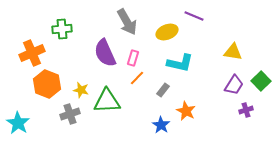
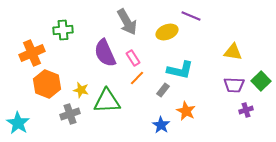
purple line: moved 3 px left
green cross: moved 1 px right, 1 px down
pink rectangle: rotated 49 degrees counterclockwise
cyan L-shape: moved 7 px down
purple trapezoid: rotated 60 degrees clockwise
